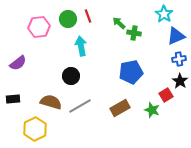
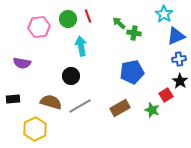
purple semicircle: moved 4 px right; rotated 48 degrees clockwise
blue pentagon: moved 1 px right
